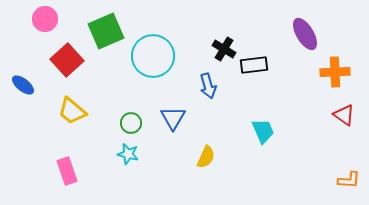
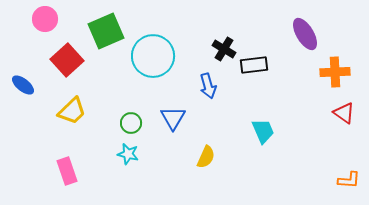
yellow trapezoid: rotated 84 degrees counterclockwise
red triangle: moved 2 px up
